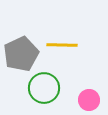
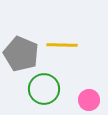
gray pentagon: rotated 24 degrees counterclockwise
green circle: moved 1 px down
